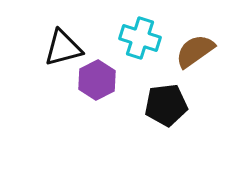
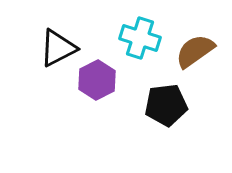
black triangle: moved 5 px left; rotated 12 degrees counterclockwise
